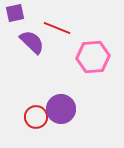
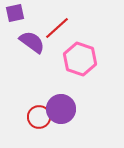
red line: rotated 64 degrees counterclockwise
purple semicircle: rotated 8 degrees counterclockwise
pink hexagon: moved 13 px left, 2 px down; rotated 24 degrees clockwise
red circle: moved 3 px right
